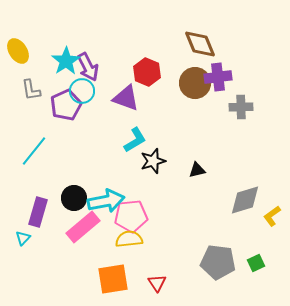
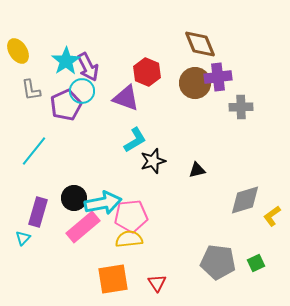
cyan arrow: moved 3 px left, 2 px down
